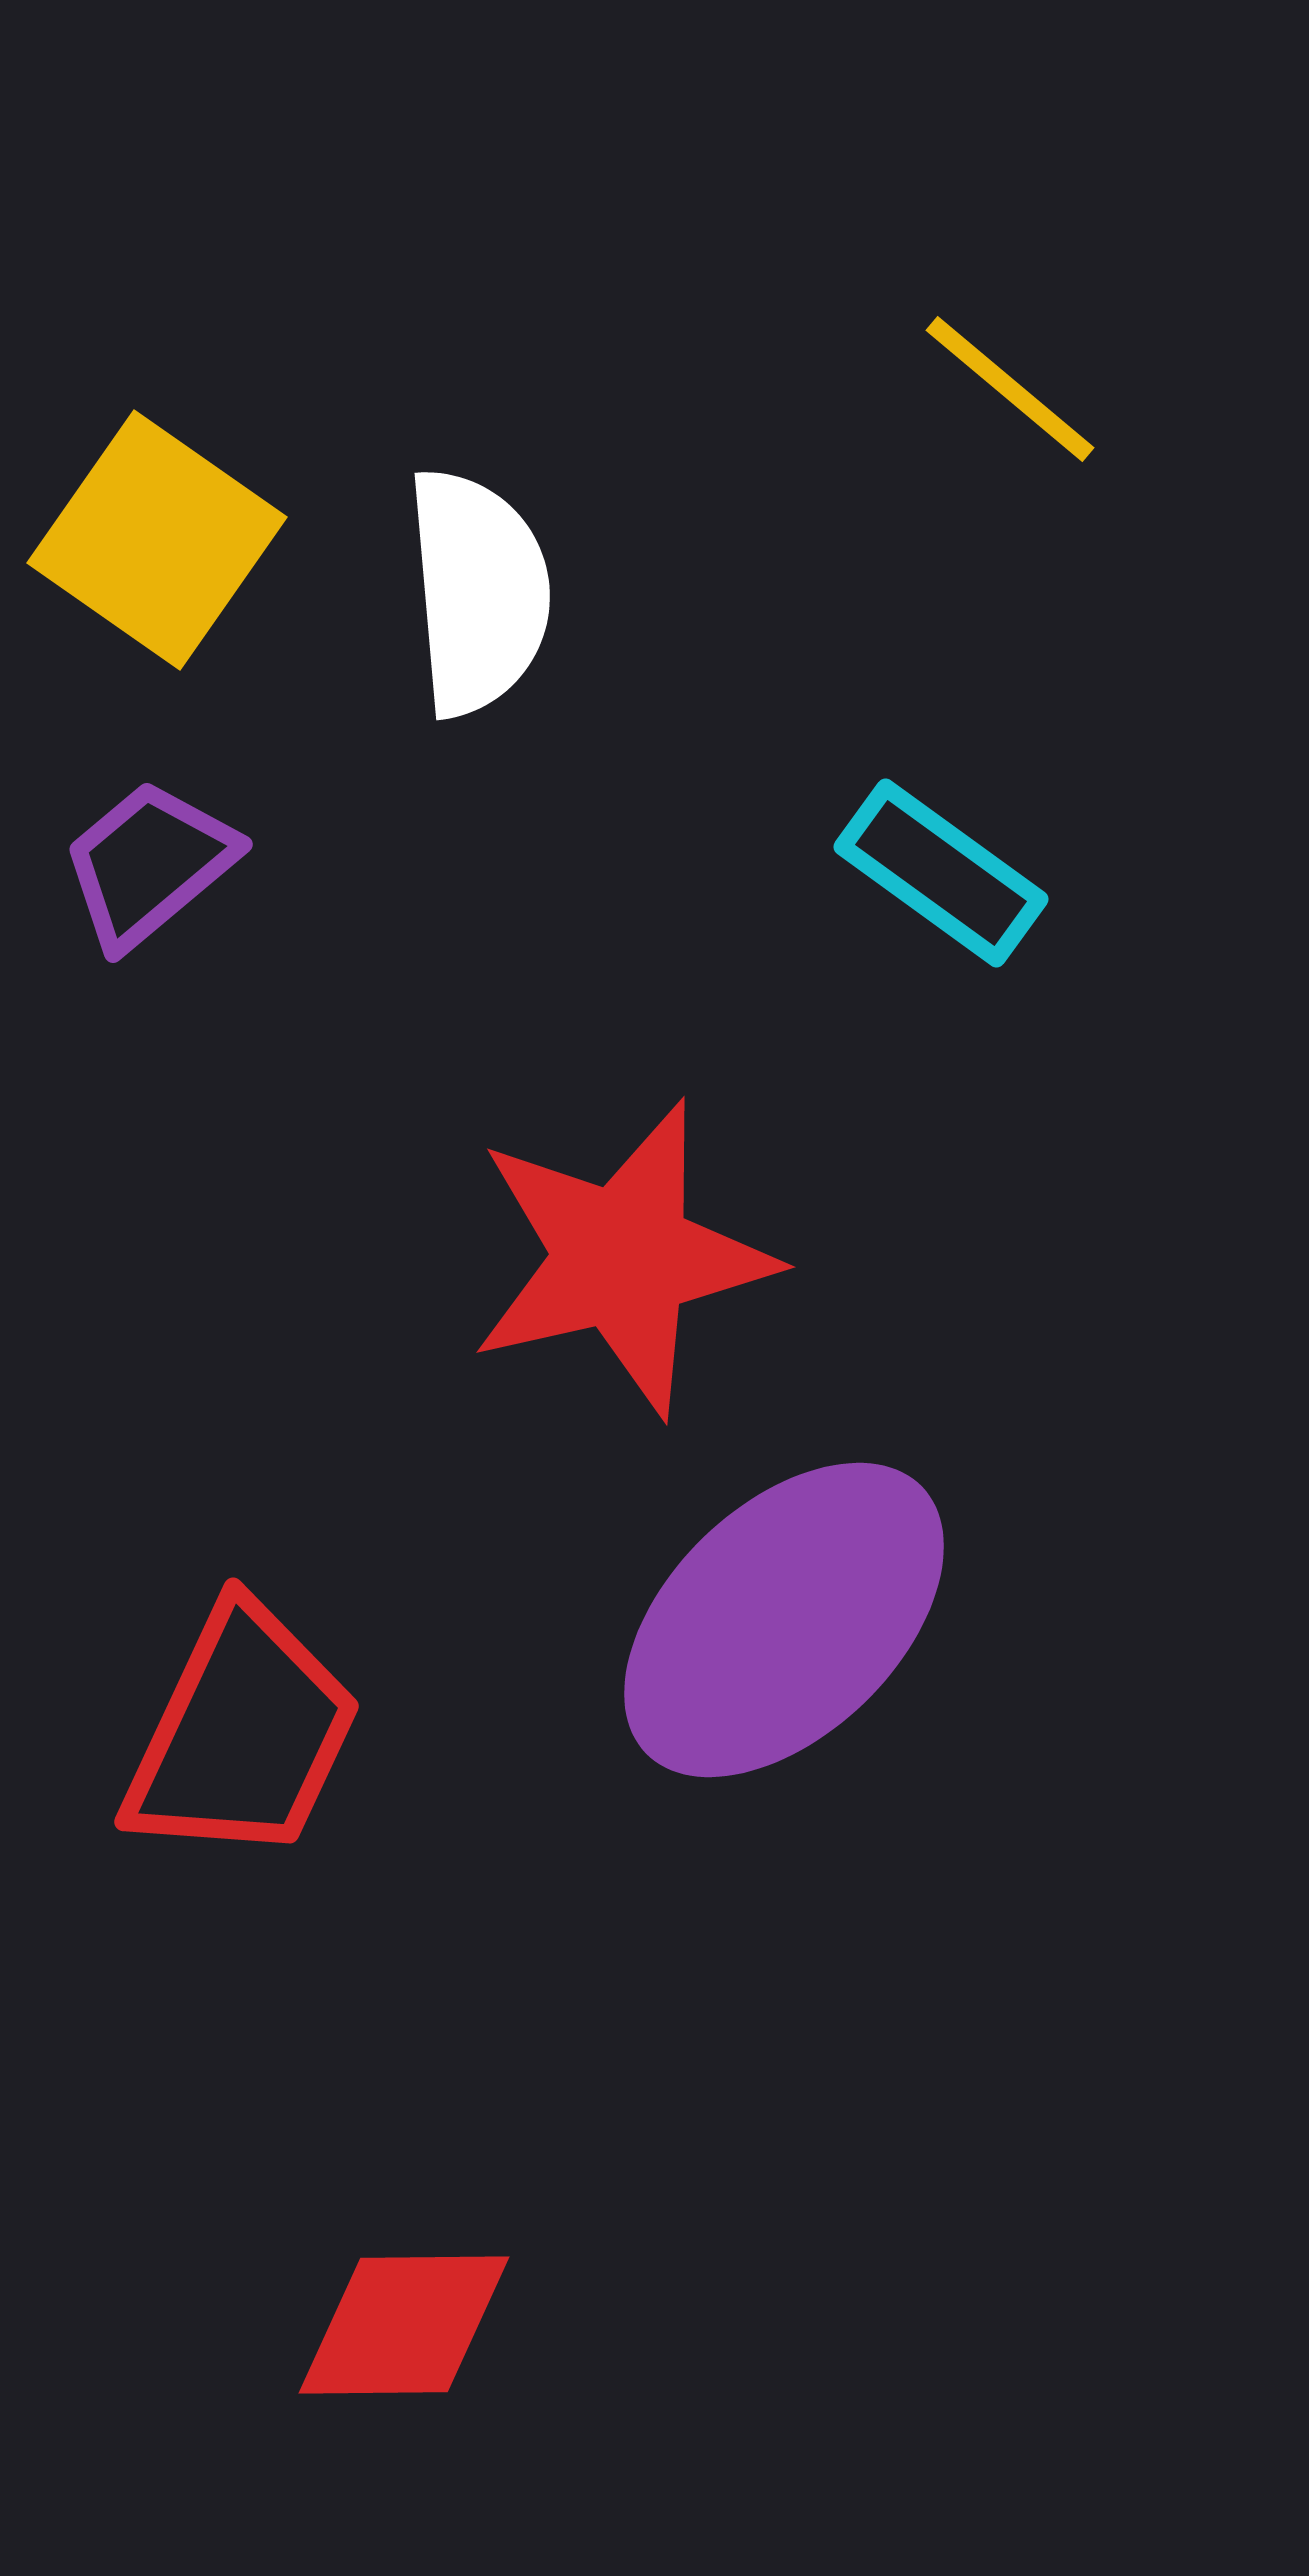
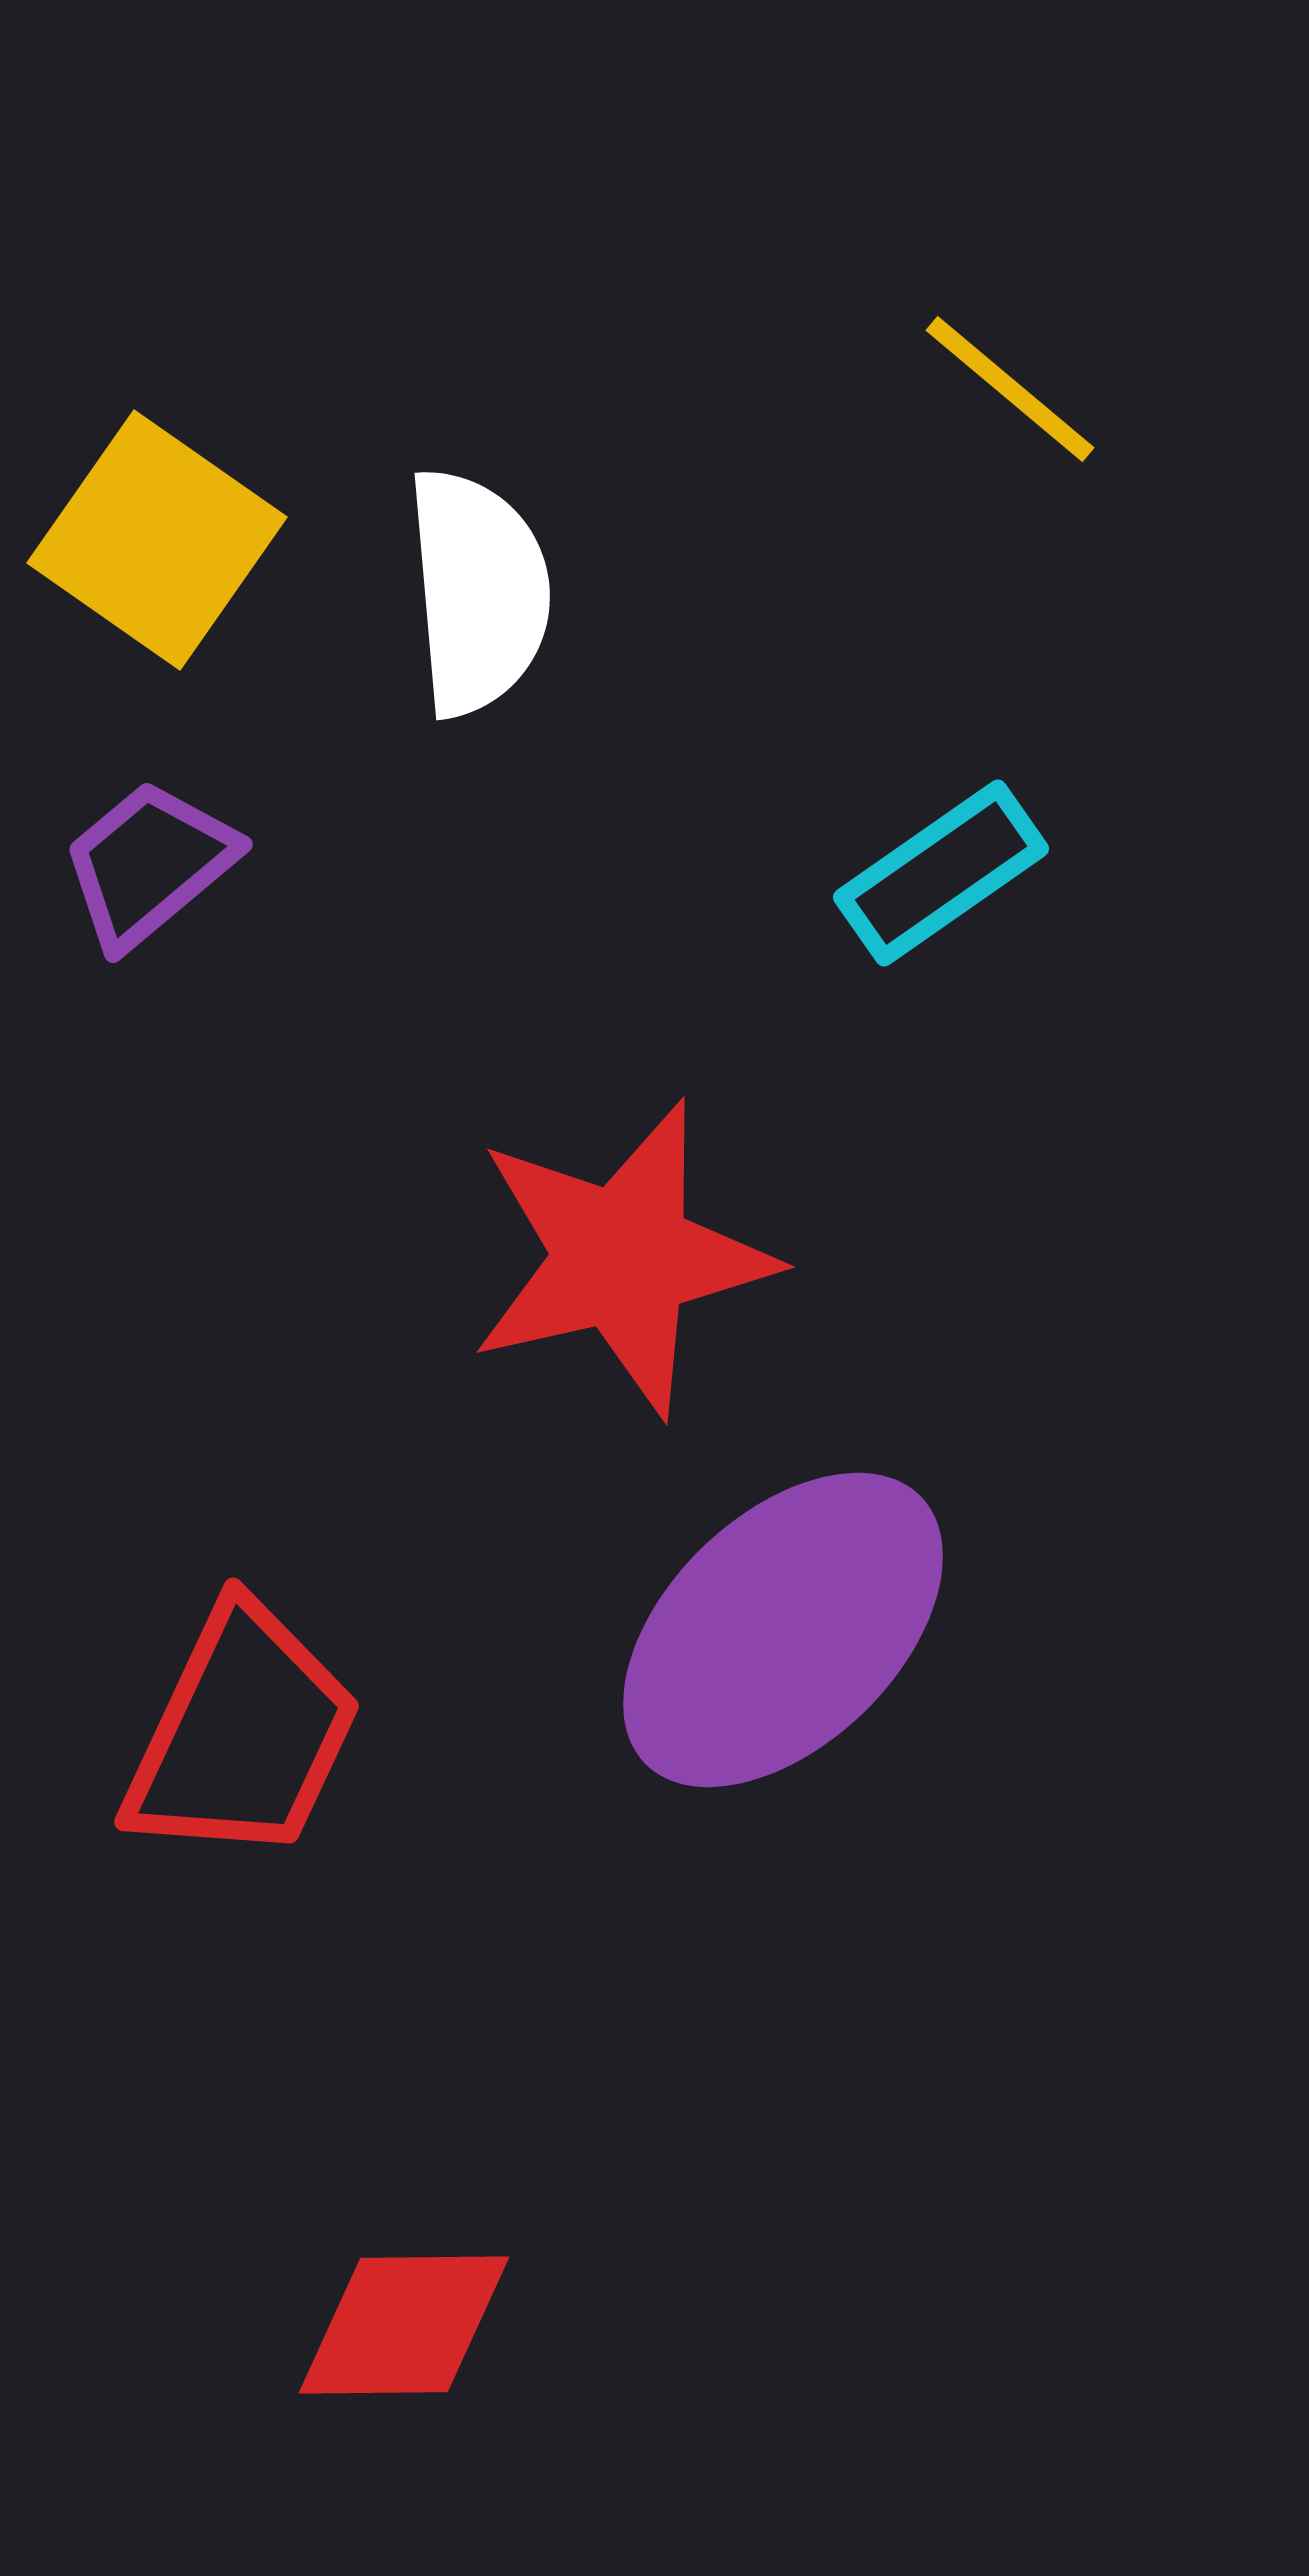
cyan rectangle: rotated 71 degrees counterclockwise
purple ellipse: moved 1 px left, 10 px down
